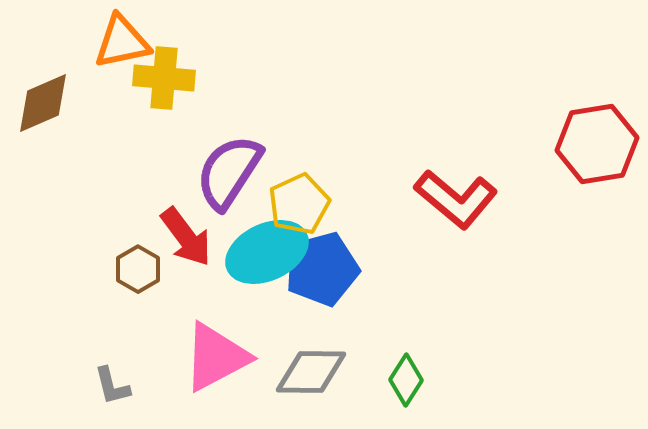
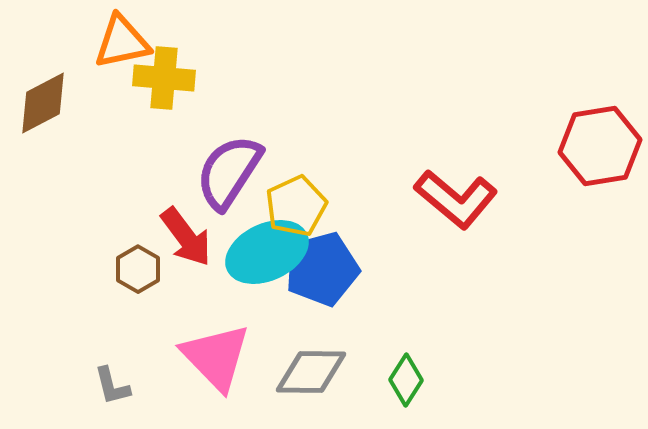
brown diamond: rotated 4 degrees counterclockwise
red hexagon: moved 3 px right, 2 px down
yellow pentagon: moved 3 px left, 2 px down
pink triangle: rotated 46 degrees counterclockwise
